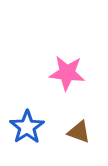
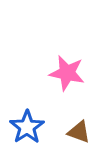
pink star: rotated 6 degrees clockwise
